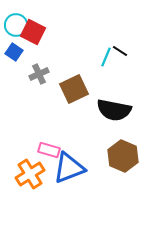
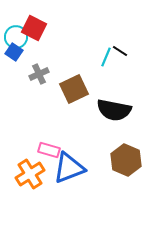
cyan circle: moved 12 px down
red square: moved 1 px right, 4 px up
brown hexagon: moved 3 px right, 4 px down
